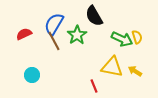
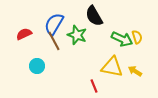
green star: rotated 18 degrees counterclockwise
cyan circle: moved 5 px right, 9 px up
